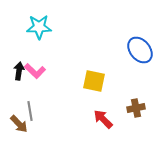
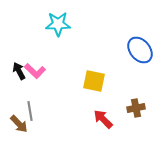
cyan star: moved 19 px right, 3 px up
black arrow: rotated 36 degrees counterclockwise
